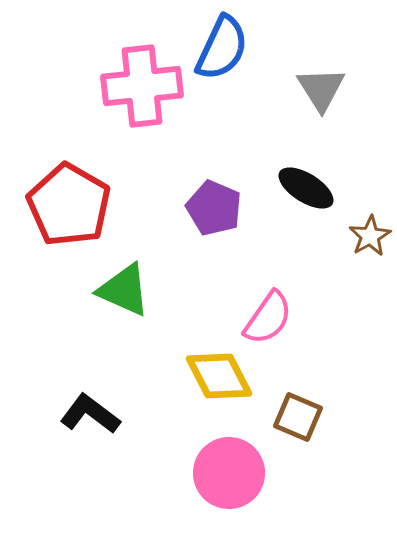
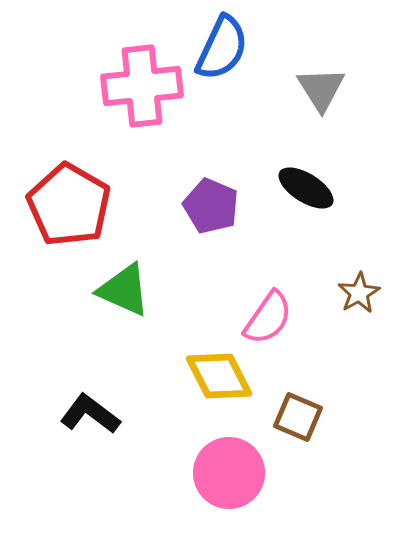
purple pentagon: moved 3 px left, 2 px up
brown star: moved 11 px left, 57 px down
